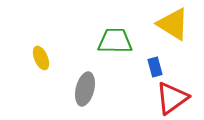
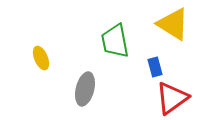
green trapezoid: rotated 102 degrees counterclockwise
